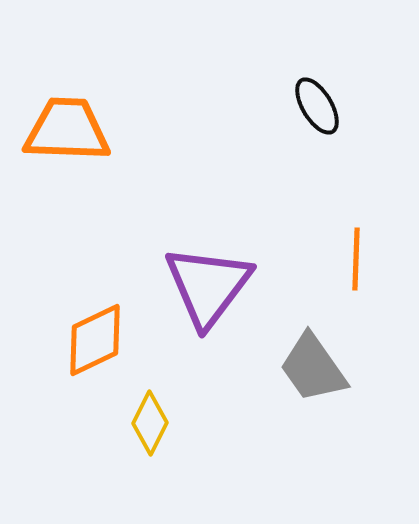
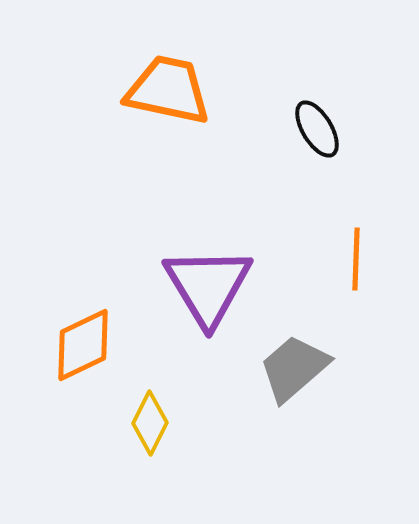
black ellipse: moved 23 px down
orange trapezoid: moved 101 px right, 40 px up; rotated 10 degrees clockwise
purple triangle: rotated 8 degrees counterclockwise
orange diamond: moved 12 px left, 5 px down
gray trapezoid: moved 19 px left; rotated 84 degrees clockwise
